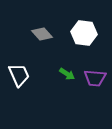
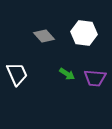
gray diamond: moved 2 px right, 2 px down
white trapezoid: moved 2 px left, 1 px up
